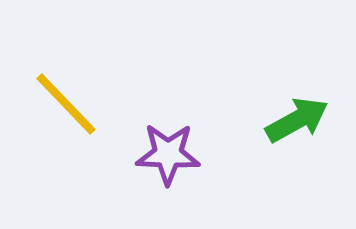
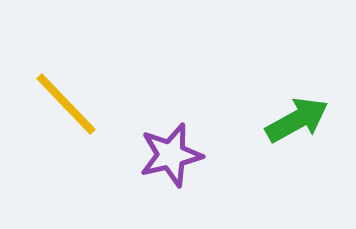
purple star: moved 3 px right, 1 px down; rotated 16 degrees counterclockwise
